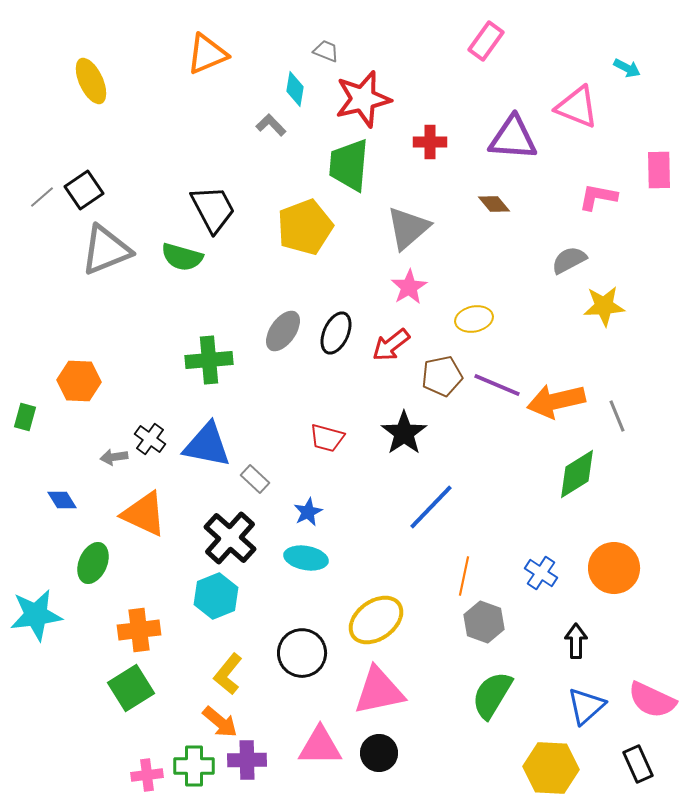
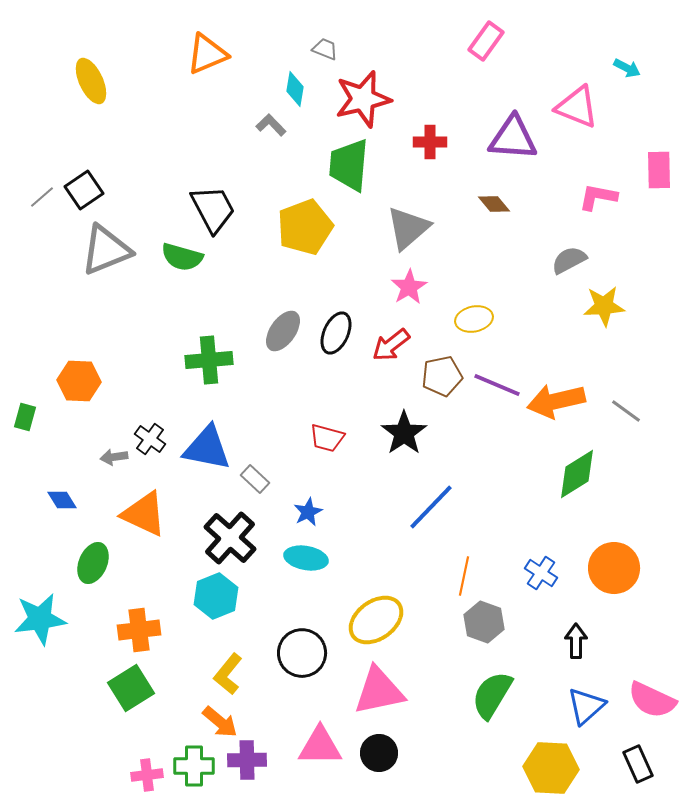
gray trapezoid at (326, 51): moved 1 px left, 2 px up
gray line at (617, 416): moved 9 px right, 5 px up; rotated 32 degrees counterclockwise
blue triangle at (207, 445): moved 3 px down
cyan star at (36, 615): moved 4 px right, 4 px down
